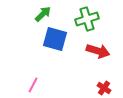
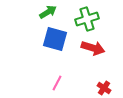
green arrow: moved 5 px right, 2 px up; rotated 12 degrees clockwise
red arrow: moved 5 px left, 3 px up
pink line: moved 24 px right, 2 px up
